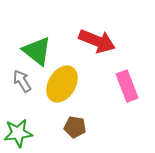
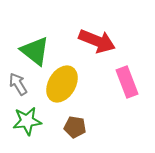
green triangle: moved 2 px left
gray arrow: moved 4 px left, 3 px down
pink rectangle: moved 4 px up
green star: moved 9 px right, 12 px up
